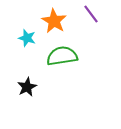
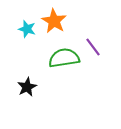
purple line: moved 2 px right, 33 px down
cyan star: moved 9 px up
green semicircle: moved 2 px right, 2 px down
